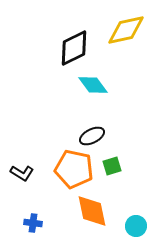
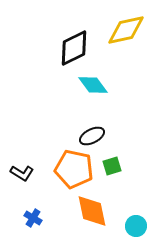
blue cross: moved 5 px up; rotated 24 degrees clockwise
